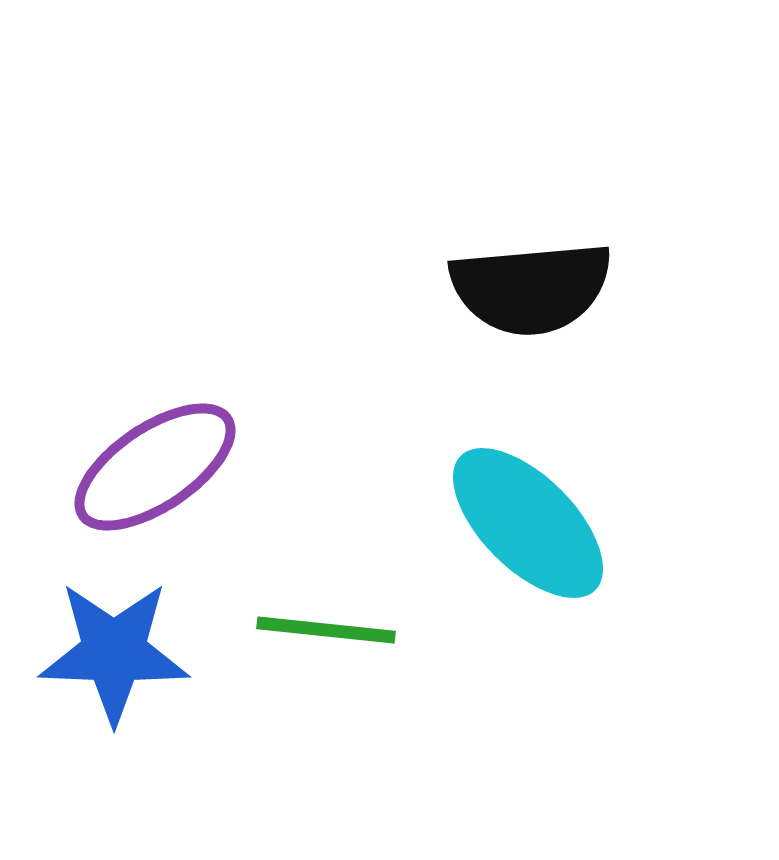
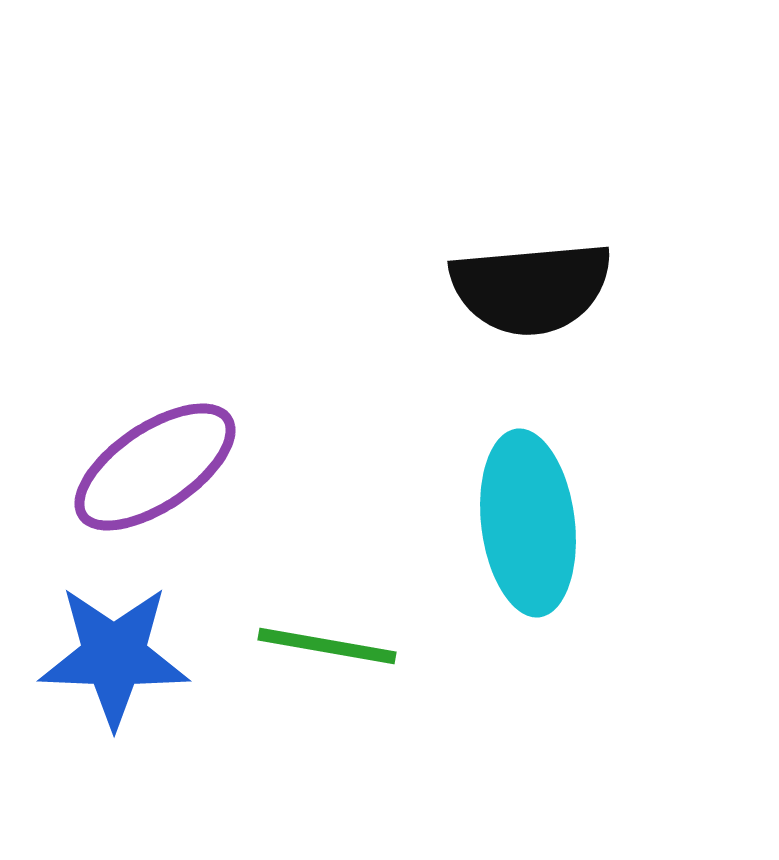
cyan ellipse: rotated 38 degrees clockwise
green line: moved 1 px right, 16 px down; rotated 4 degrees clockwise
blue star: moved 4 px down
